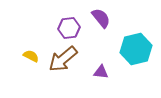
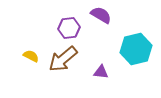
purple semicircle: moved 3 px up; rotated 20 degrees counterclockwise
